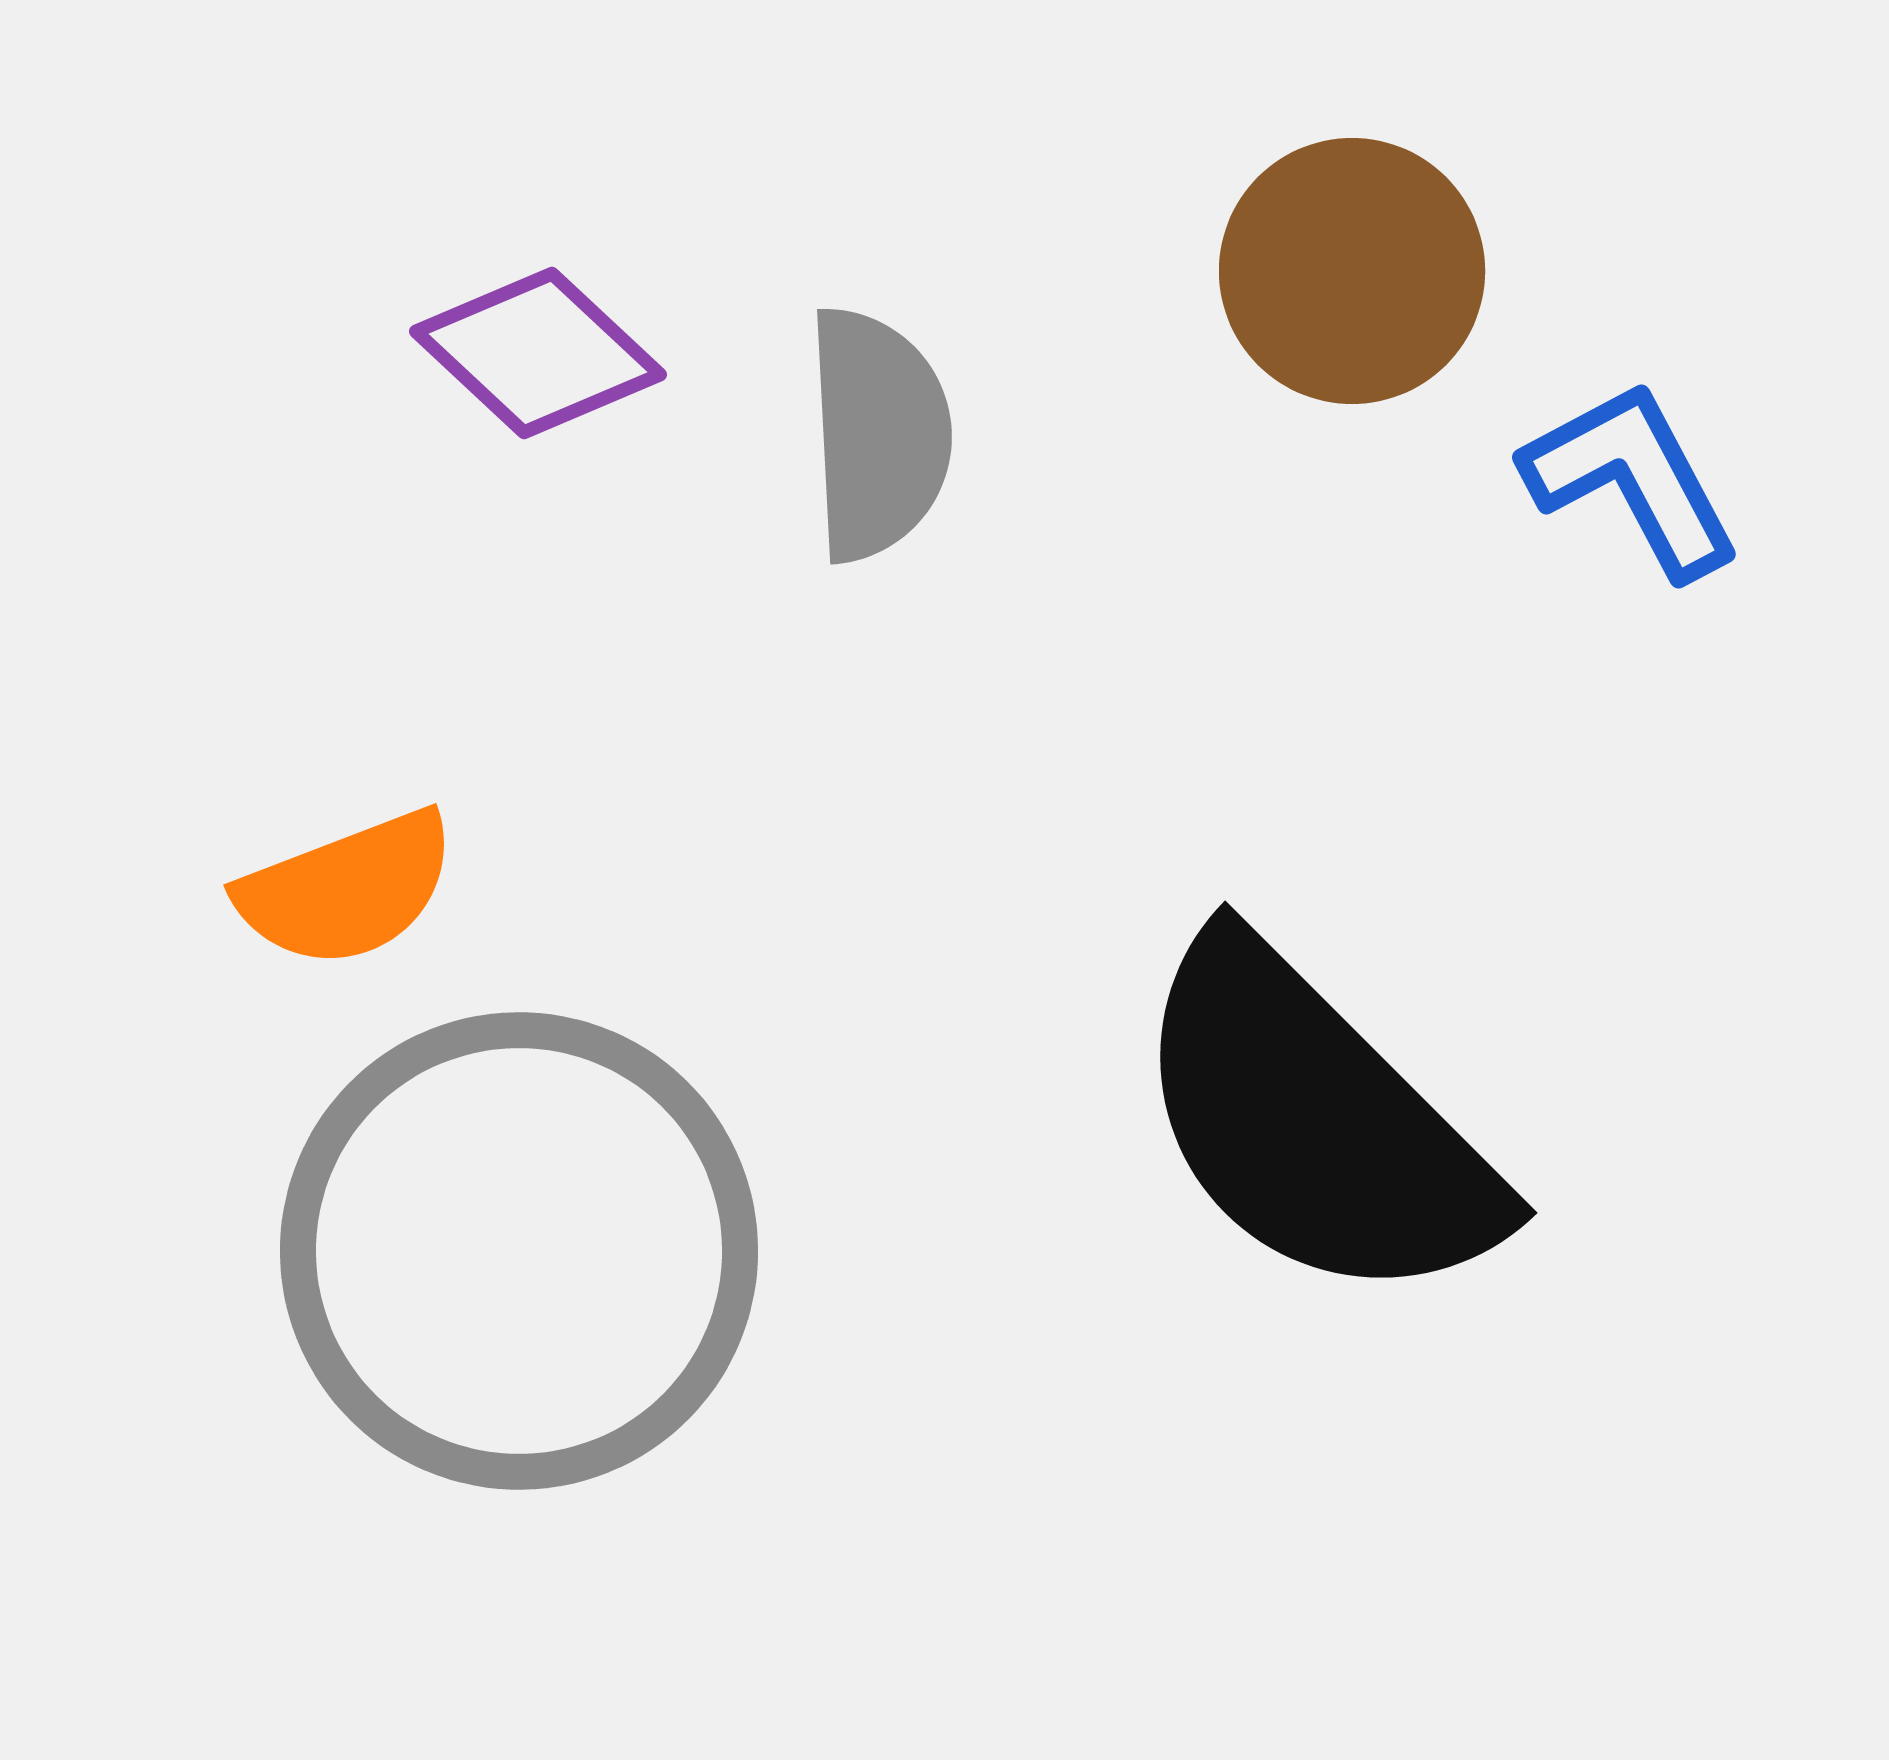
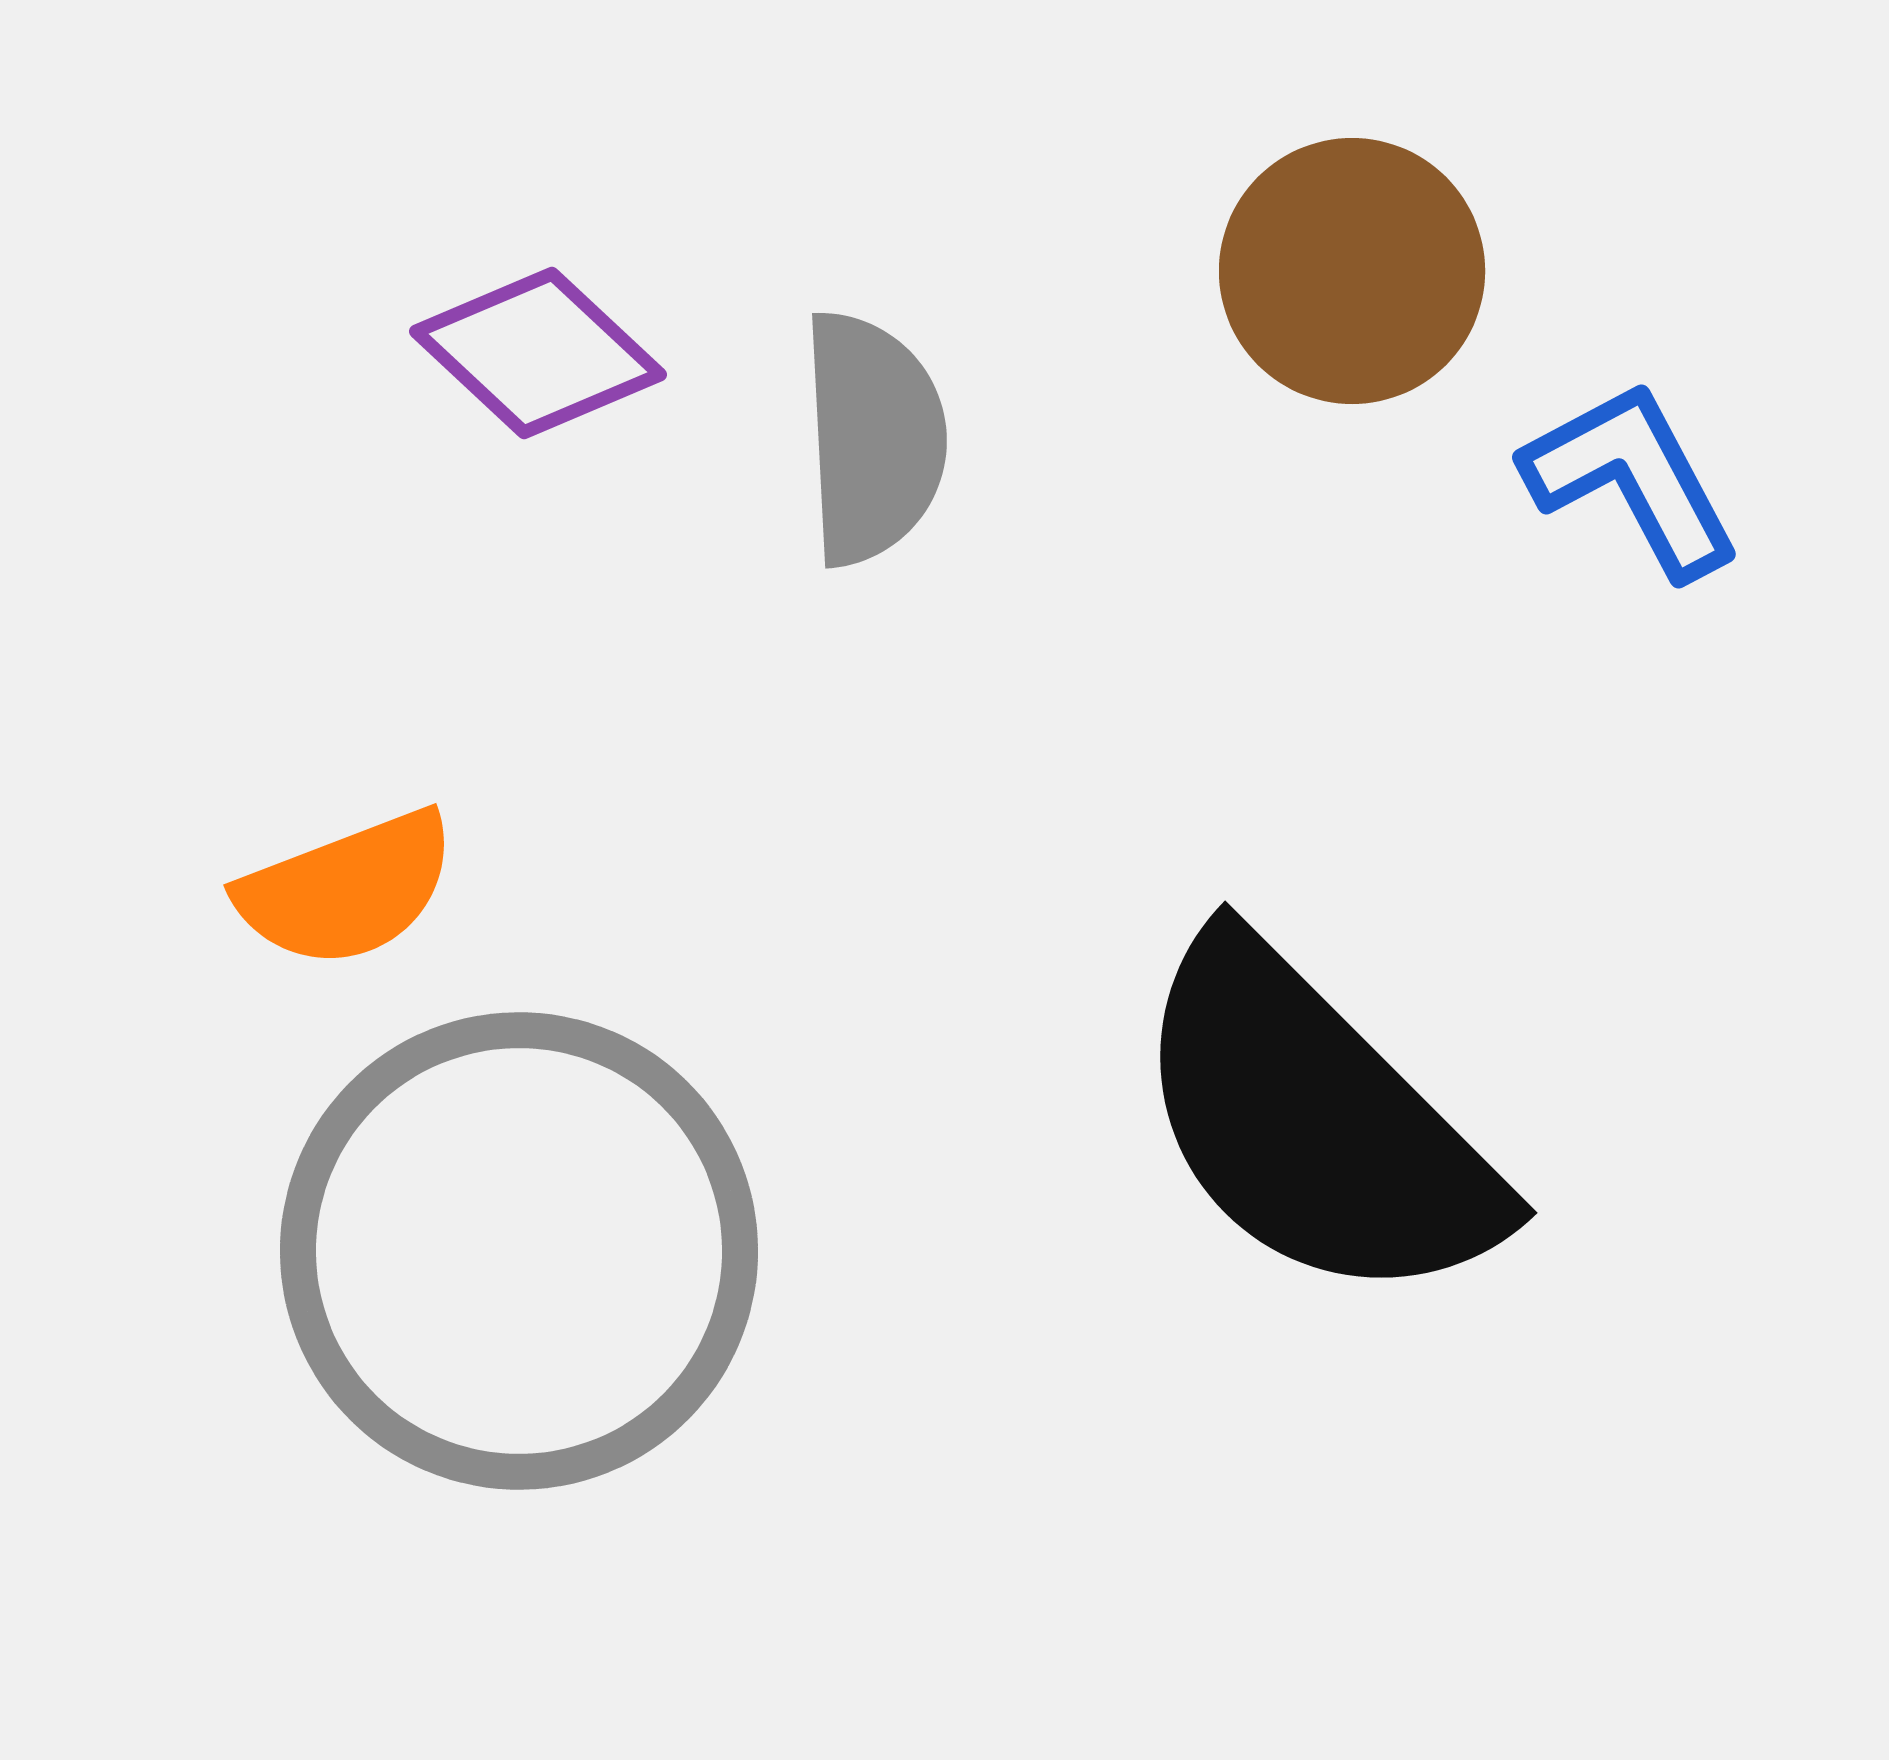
gray semicircle: moved 5 px left, 4 px down
